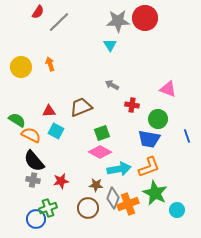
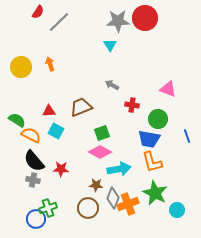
orange L-shape: moved 3 px right, 5 px up; rotated 95 degrees clockwise
red star: moved 12 px up; rotated 14 degrees clockwise
